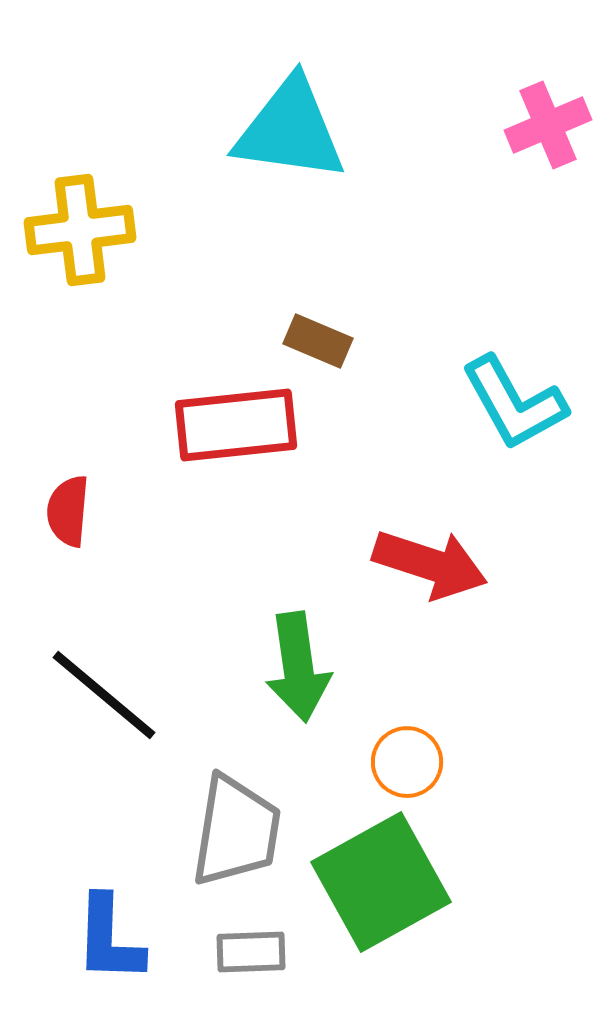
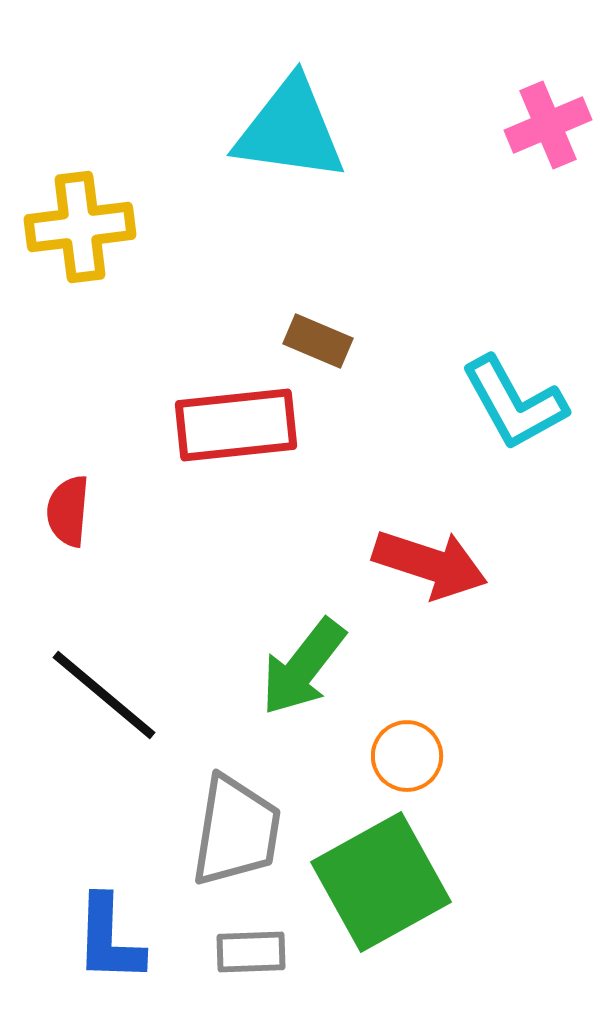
yellow cross: moved 3 px up
green arrow: moved 5 px right; rotated 46 degrees clockwise
orange circle: moved 6 px up
